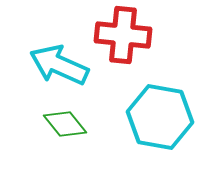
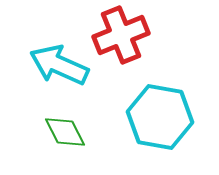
red cross: moved 2 px left; rotated 28 degrees counterclockwise
green diamond: moved 8 px down; rotated 12 degrees clockwise
